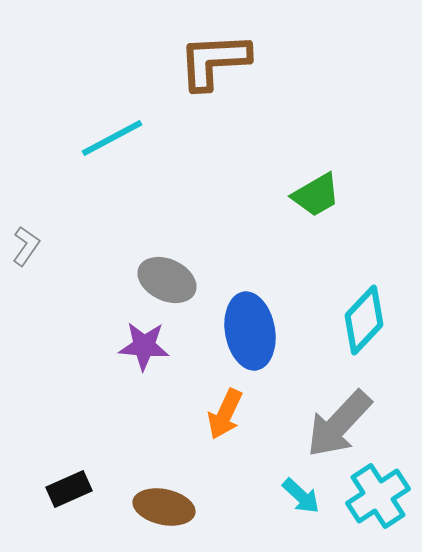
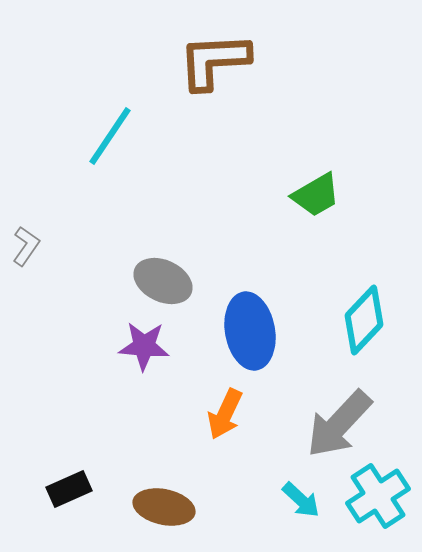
cyan line: moved 2 px left, 2 px up; rotated 28 degrees counterclockwise
gray ellipse: moved 4 px left, 1 px down
cyan arrow: moved 4 px down
